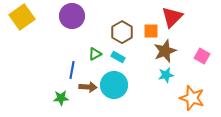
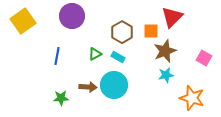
yellow square: moved 1 px right, 4 px down
pink square: moved 2 px right, 2 px down
blue line: moved 15 px left, 14 px up
